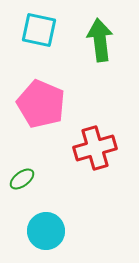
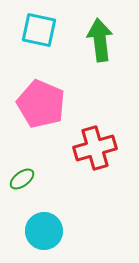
cyan circle: moved 2 px left
